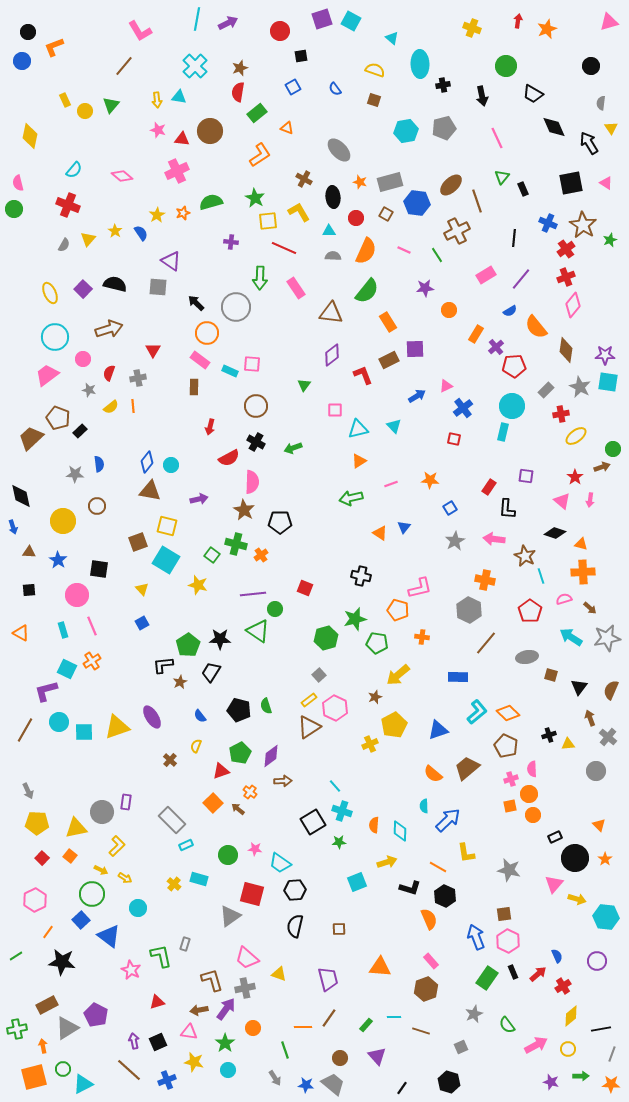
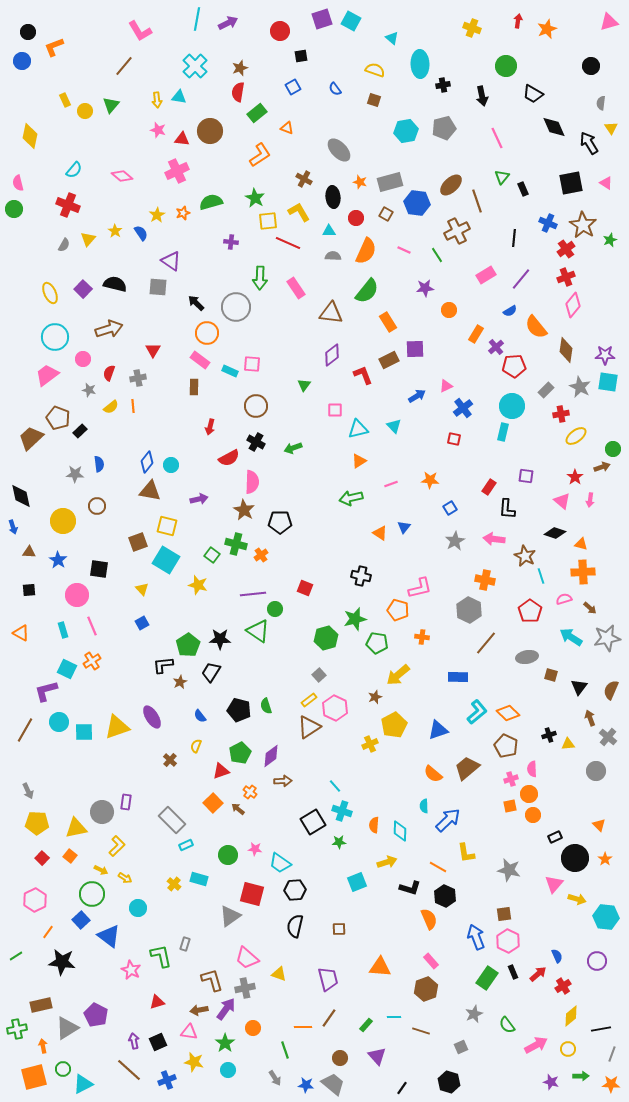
red line at (284, 248): moved 4 px right, 5 px up
brown rectangle at (47, 1005): moved 6 px left; rotated 15 degrees clockwise
